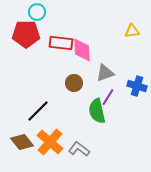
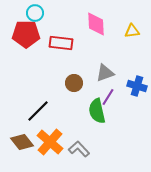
cyan circle: moved 2 px left, 1 px down
pink diamond: moved 14 px right, 26 px up
gray L-shape: rotated 10 degrees clockwise
